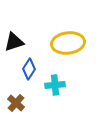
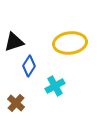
yellow ellipse: moved 2 px right
blue diamond: moved 3 px up
cyan cross: moved 1 px down; rotated 24 degrees counterclockwise
